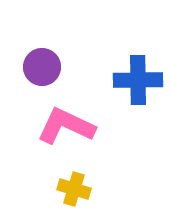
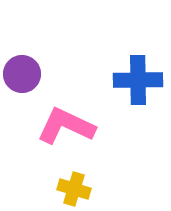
purple circle: moved 20 px left, 7 px down
